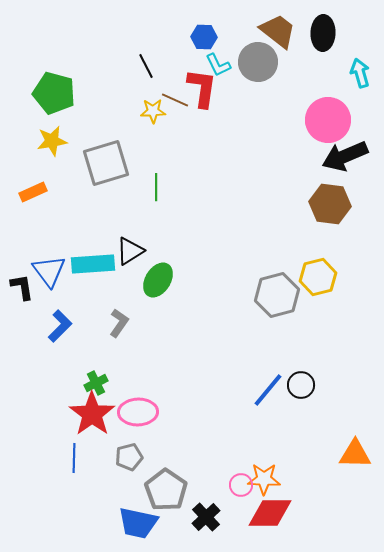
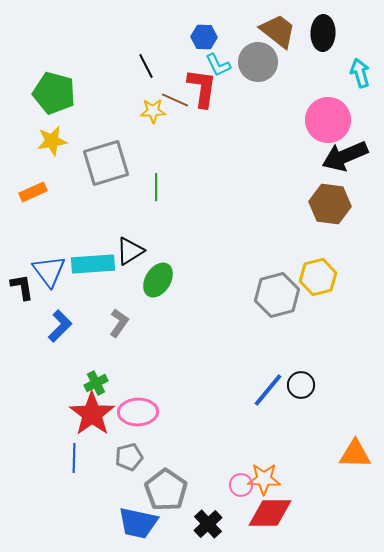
black cross at (206, 517): moved 2 px right, 7 px down
